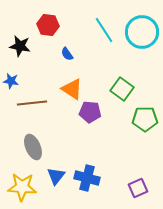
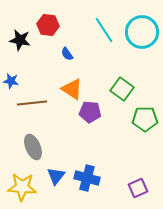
black star: moved 6 px up
